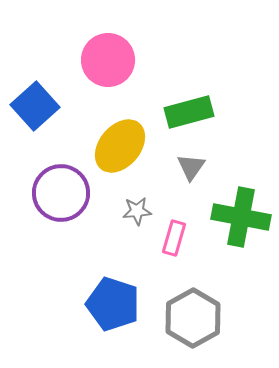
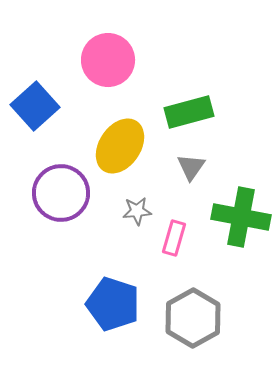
yellow ellipse: rotated 6 degrees counterclockwise
